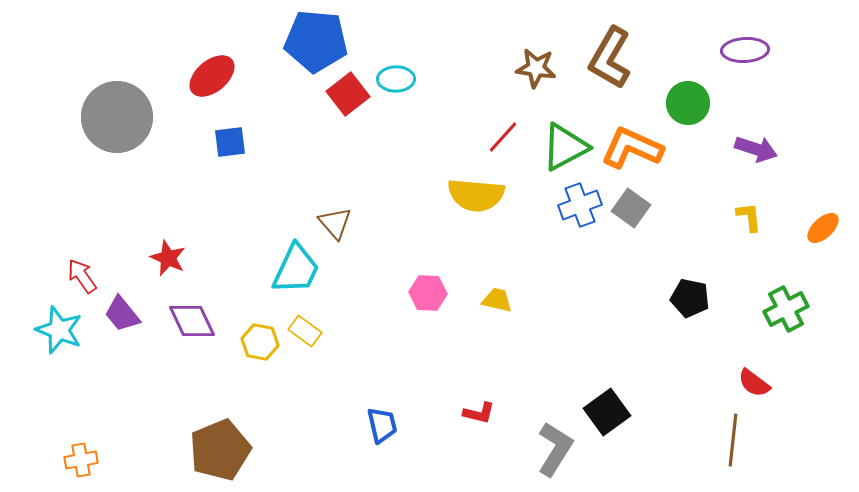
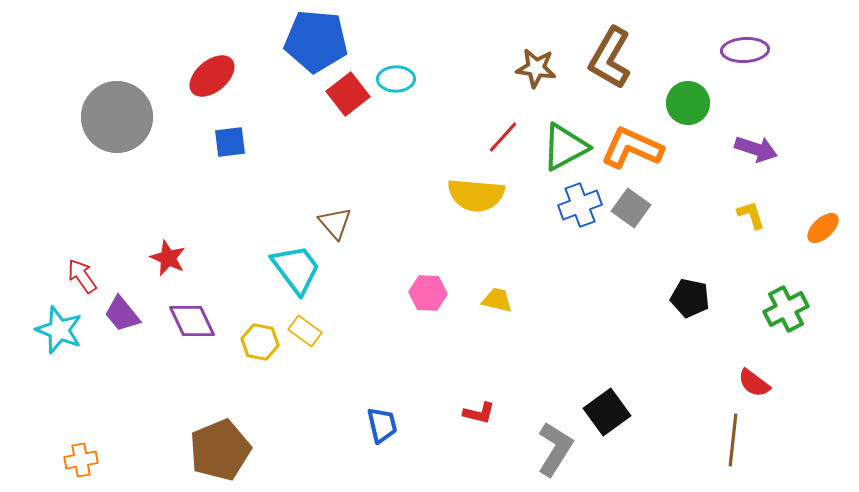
yellow L-shape: moved 2 px right, 2 px up; rotated 12 degrees counterclockwise
cyan trapezoid: rotated 62 degrees counterclockwise
